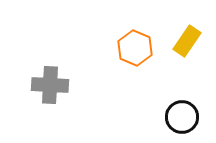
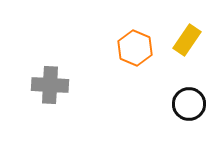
yellow rectangle: moved 1 px up
black circle: moved 7 px right, 13 px up
